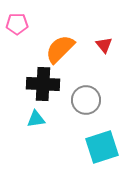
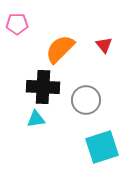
black cross: moved 3 px down
